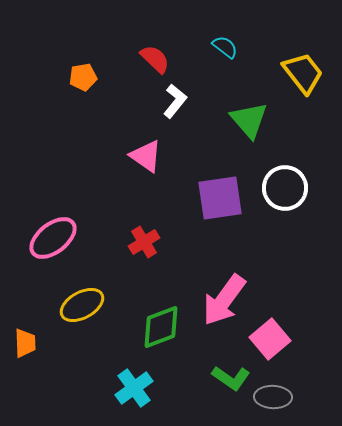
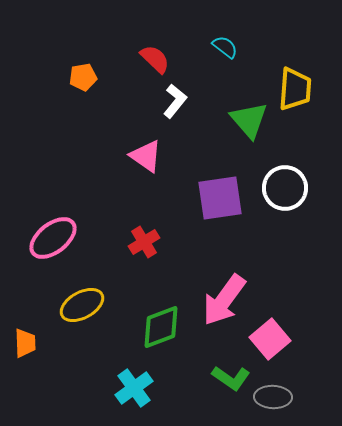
yellow trapezoid: moved 8 px left, 16 px down; rotated 42 degrees clockwise
